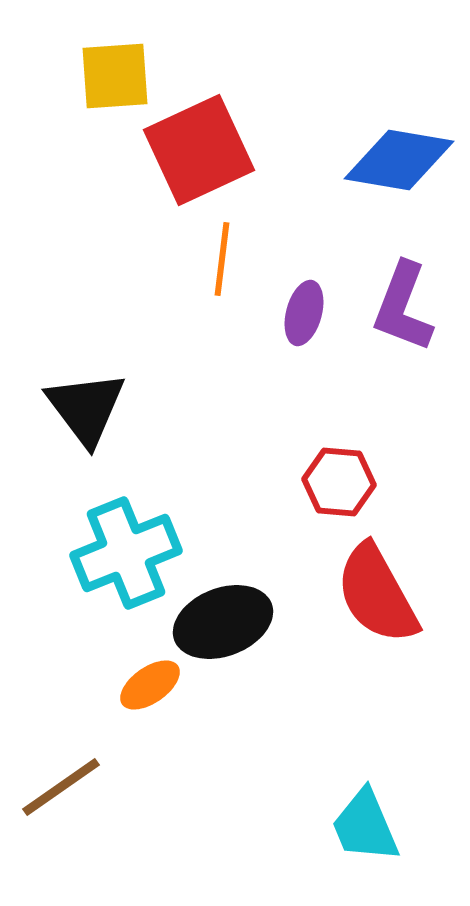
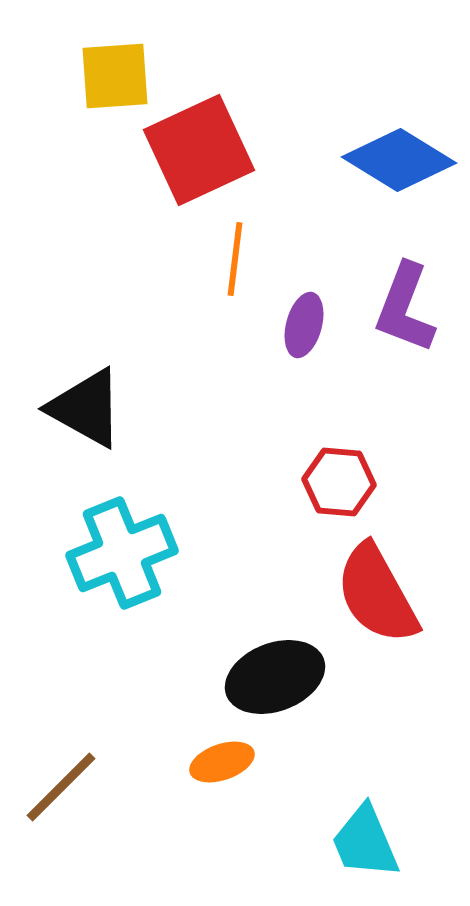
blue diamond: rotated 22 degrees clockwise
orange line: moved 13 px right
purple L-shape: moved 2 px right, 1 px down
purple ellipse: moved 12 px down
black triangle: rotated 24 degrees counterclockwise
cyan cross: moved 4 px left
black ellipse: moved 52 px right, 55 px down
orange ellipse: moved 72 px right, 77 px down; rotated 16 degrees clockwise
brown line: rotated 10 degrees counterclockwise
cyan trapezoid: moved 16 px down
